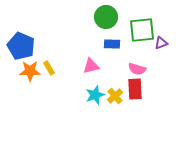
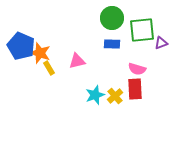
green circle: moved 6 px right, 1 px down
pink triangle: moved 14 px left, 5 px up
orange star: moved 10 px right, 18 px up; rotated 20 degrees clockwise
